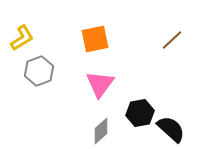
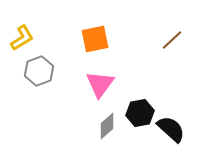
gray diamond: moved 6 px right, 5 px up
